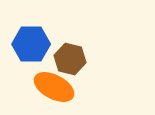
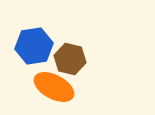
blue hexagon: moved 3 px right, 2 px down; rotated 9 degrees counterclockwise
